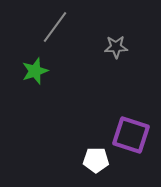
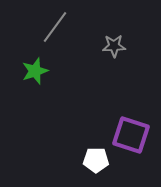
gray star: moved 2 px left, 1 px up
